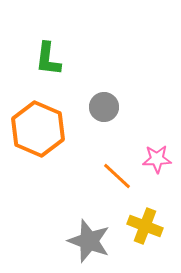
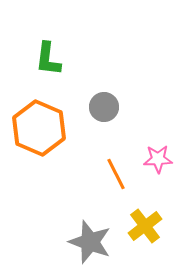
orange hexagon: moved 1 px right, 1 px up
pink star: moved 1 px right
orange line: moved 1 px left, 2 px up; rotated 20 degrees clockwise
yellow cross: rotated 32 degrees clockwise
gray star: moved 1 px right, 1 px down
